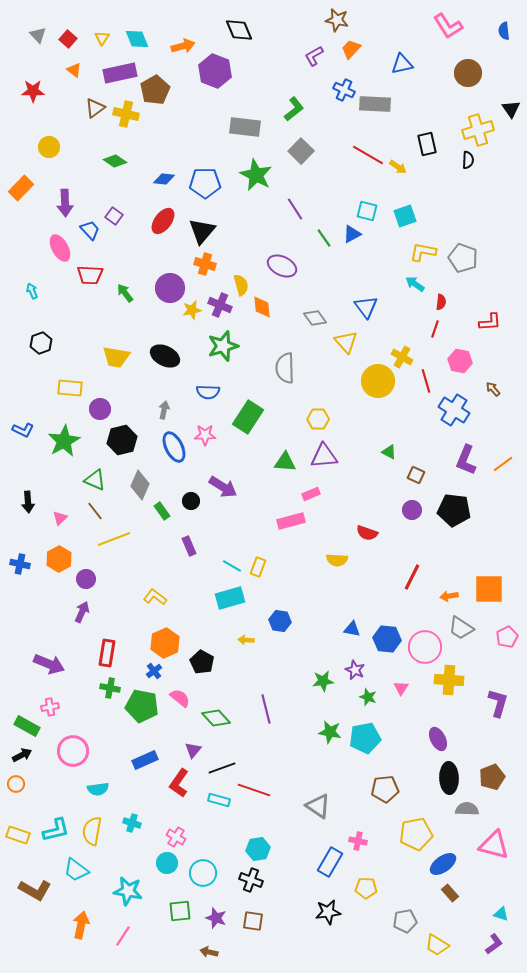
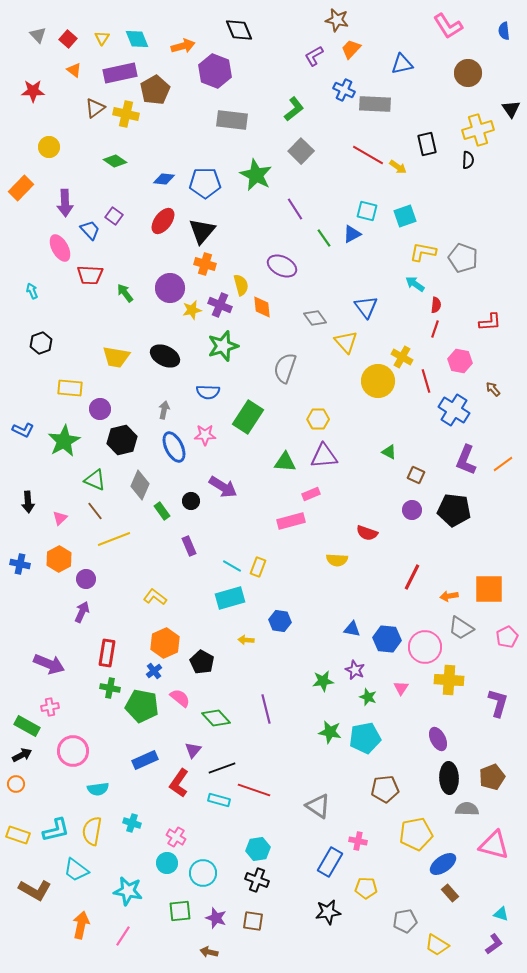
gray rectangle at (245, 127): moved 13 px left, 7 px up
red semicircle at (441, 302): moved 5 px left, 3 px down
gray semicircle at (285, 368): rotated 20 degrees clockwise
black cross at (251, 880): moved 6 px right
